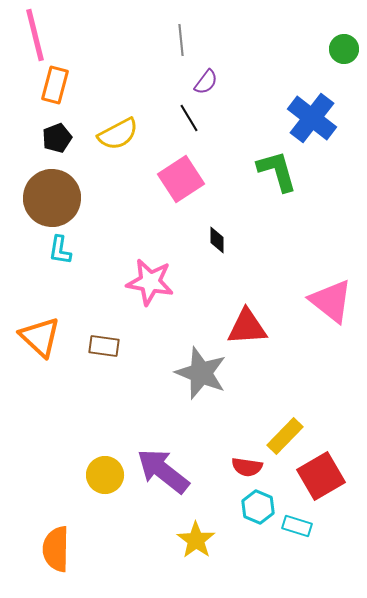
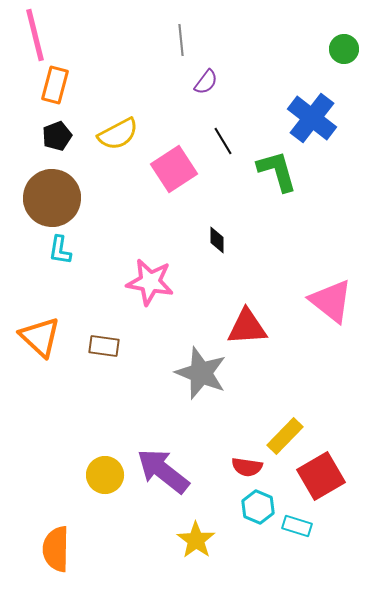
black line: moved 34 px right, 23 px down
black pentagon: moved 2 px up
pink square: moved 7 px left, 10 px up
